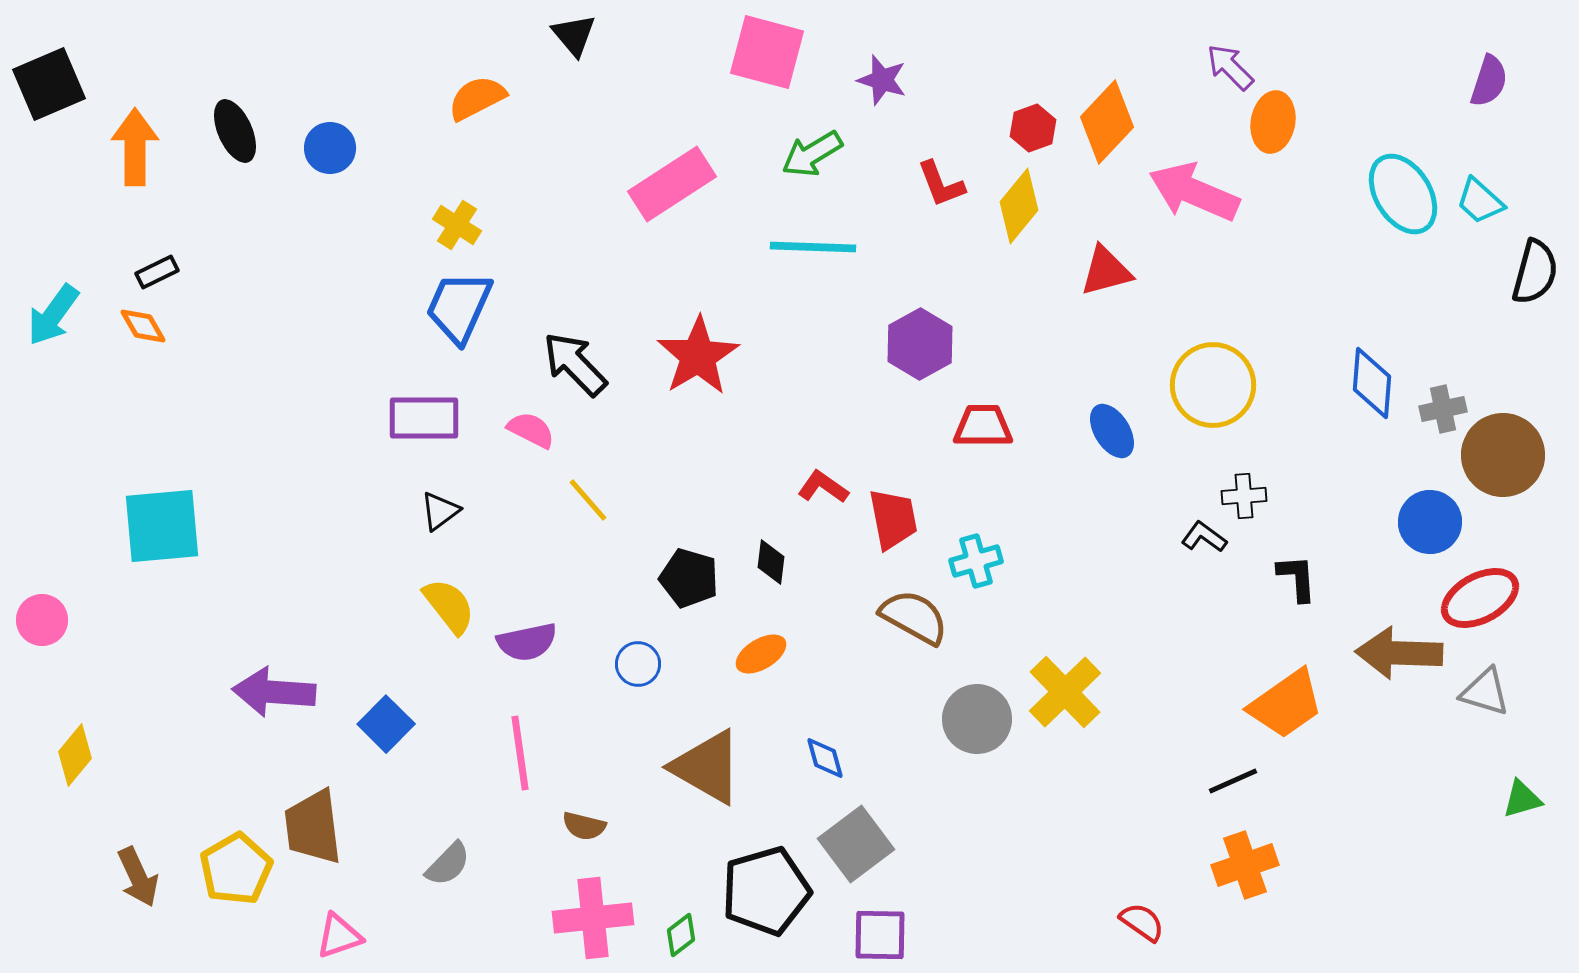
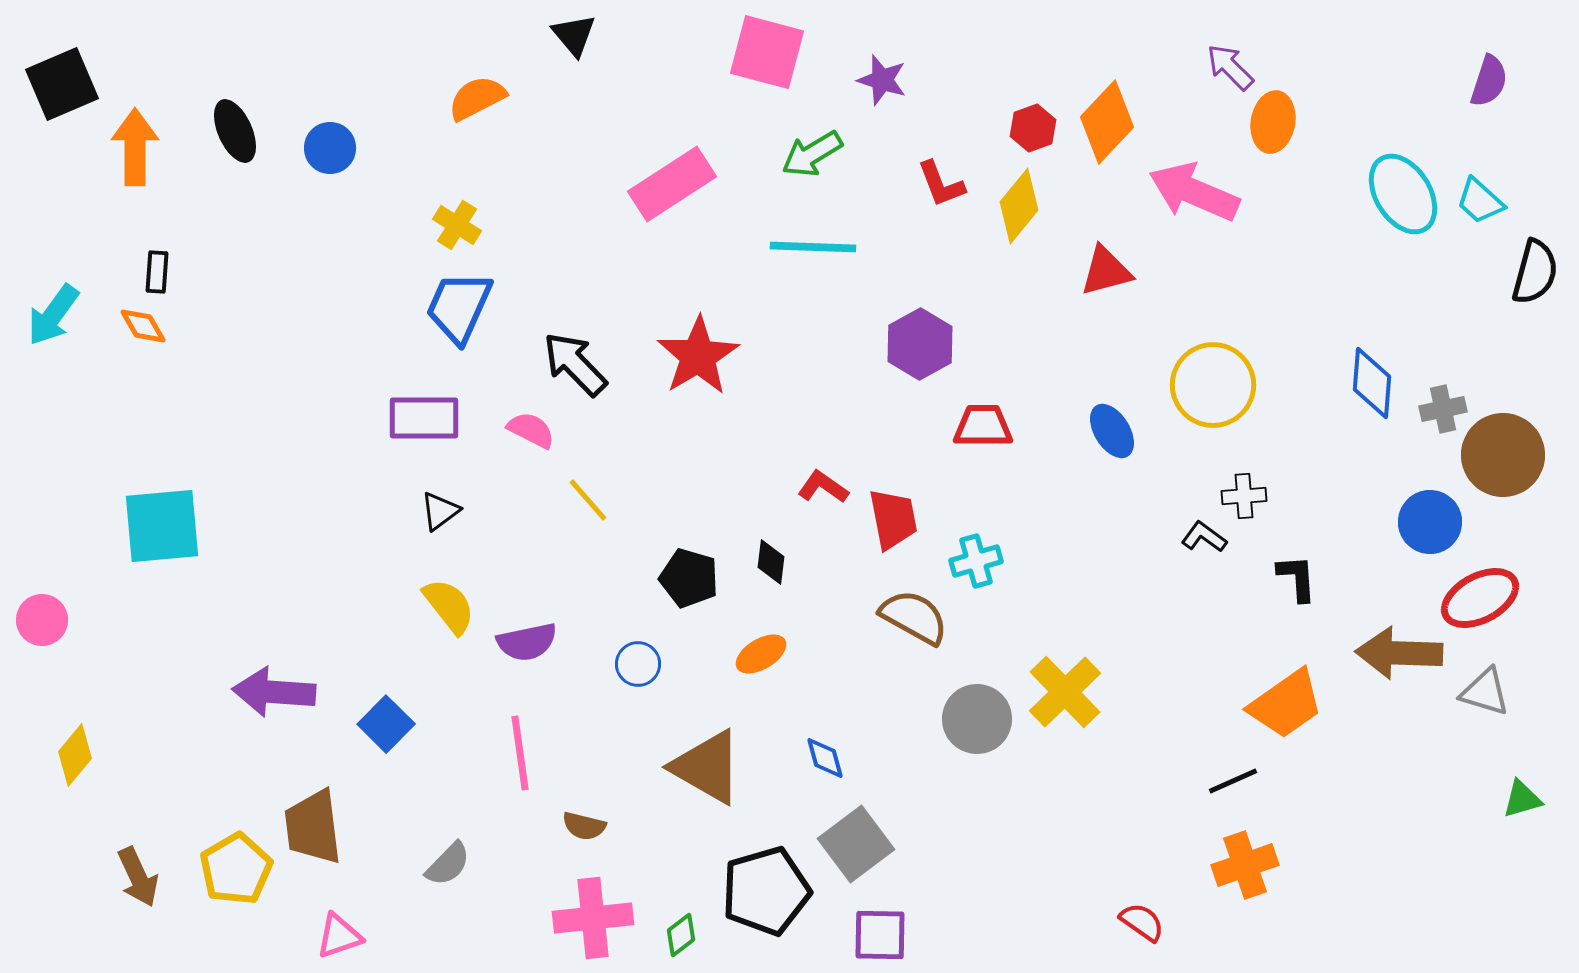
black square at (49, 84): moved 13 px right
black rectangle at (157, 272): rotated 60 degrees counterclockwise
